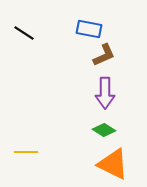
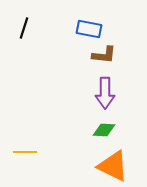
black line: moved 5 px up; rotated 75 degrees clockwise
brown L-shape: rotated 30 degrees clockwise
green diamond: rotated 30 degrees counterclockwise
yellow line: moved 1 px left
orange triangle: moved 2 px down
